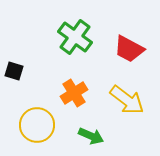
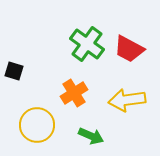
green cross: moved 12 px right, 7 px down
yellow arrow: rotated 135 degrees clockwise
